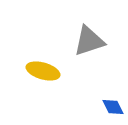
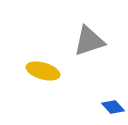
blue diamond: rotated 15 degrees counterclockwise
